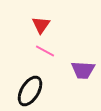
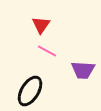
pink line: moved 2 px right
